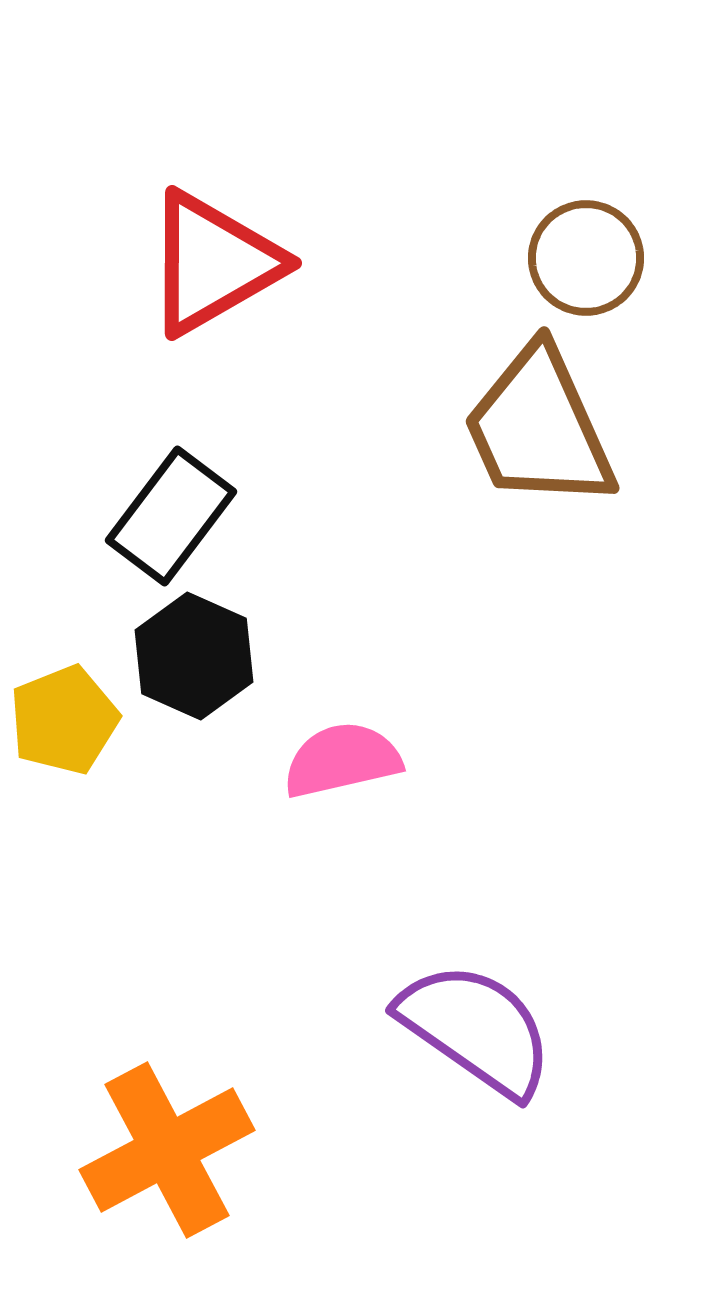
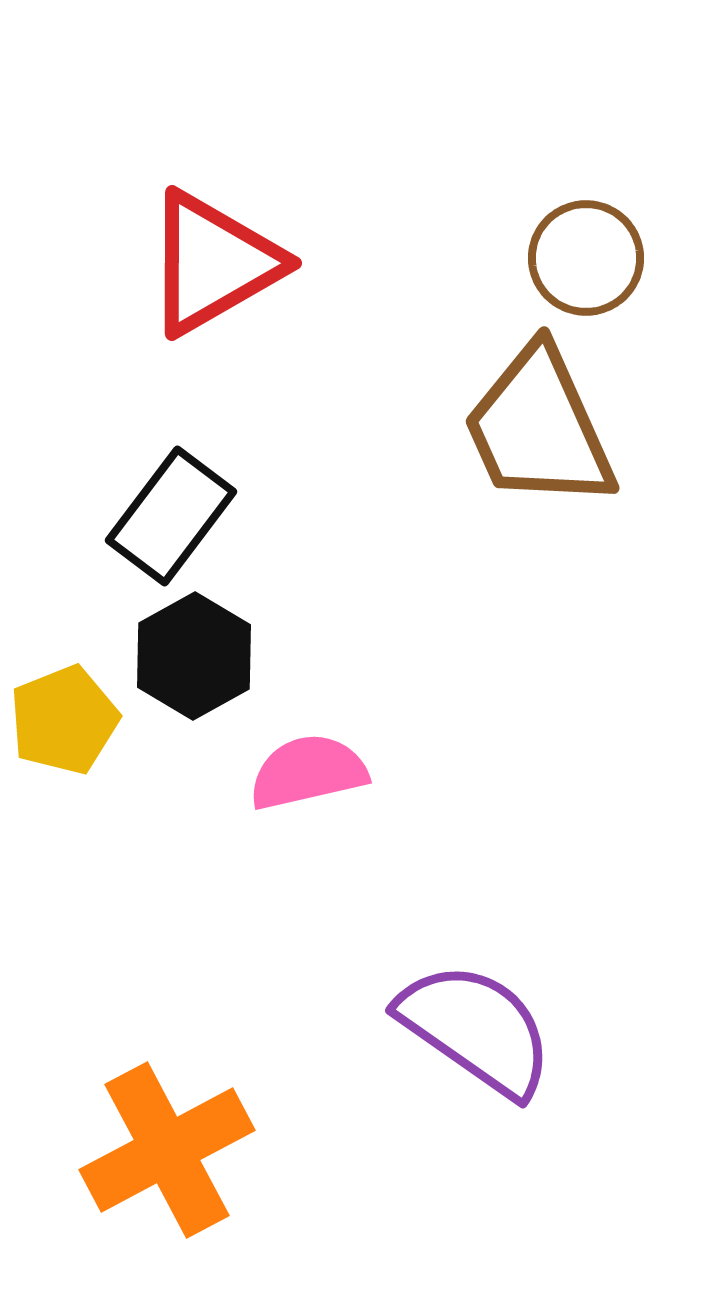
black hexagon: rotated 7 degrees clockwise
pink semicircle: moved 34 px left, 12 px down
